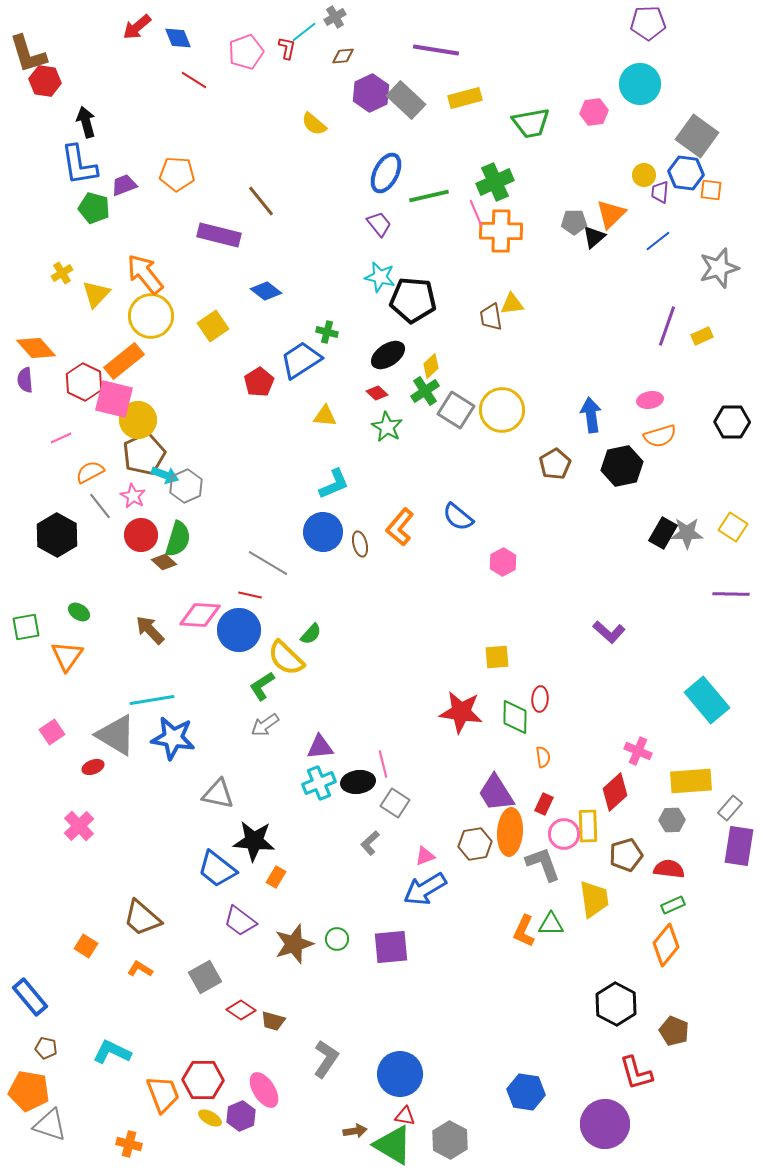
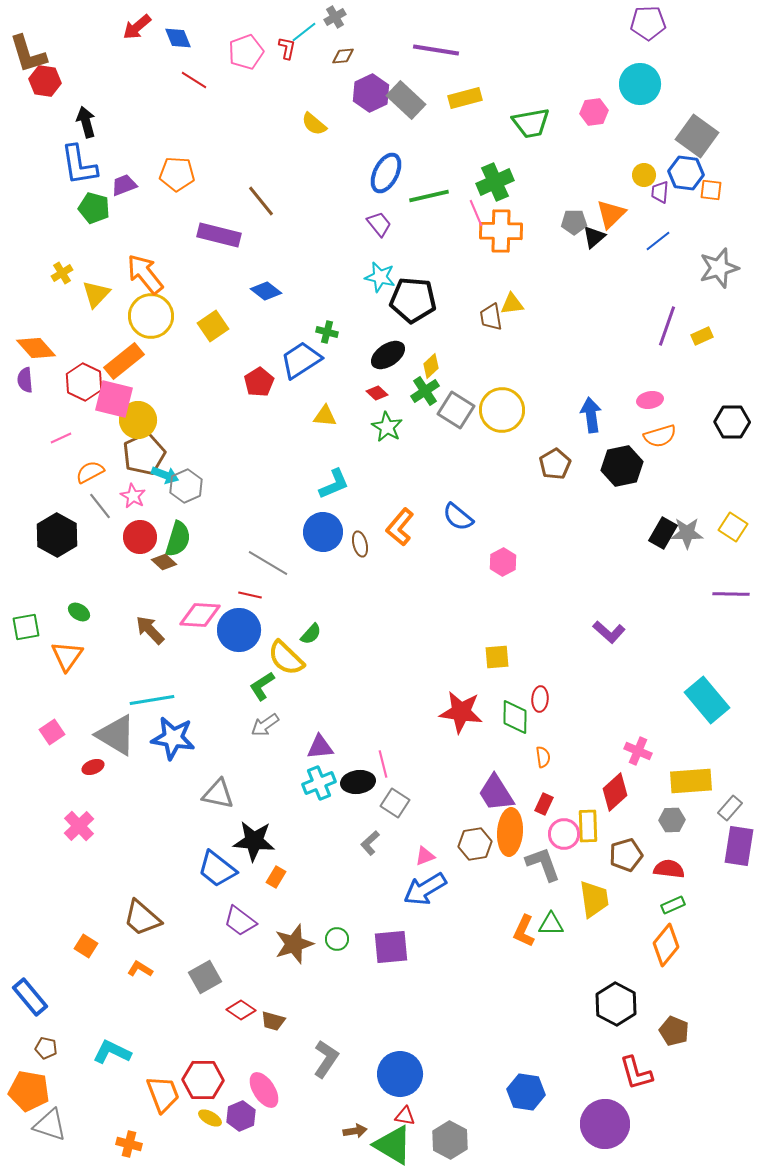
red circle at (141, 535): moved 1 px left, 2 px down
